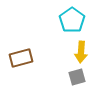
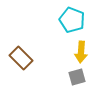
cyan pentagon: rotated 15 degrees counterclockwise
brown rectangle: rotated 60 degrees clockwise
